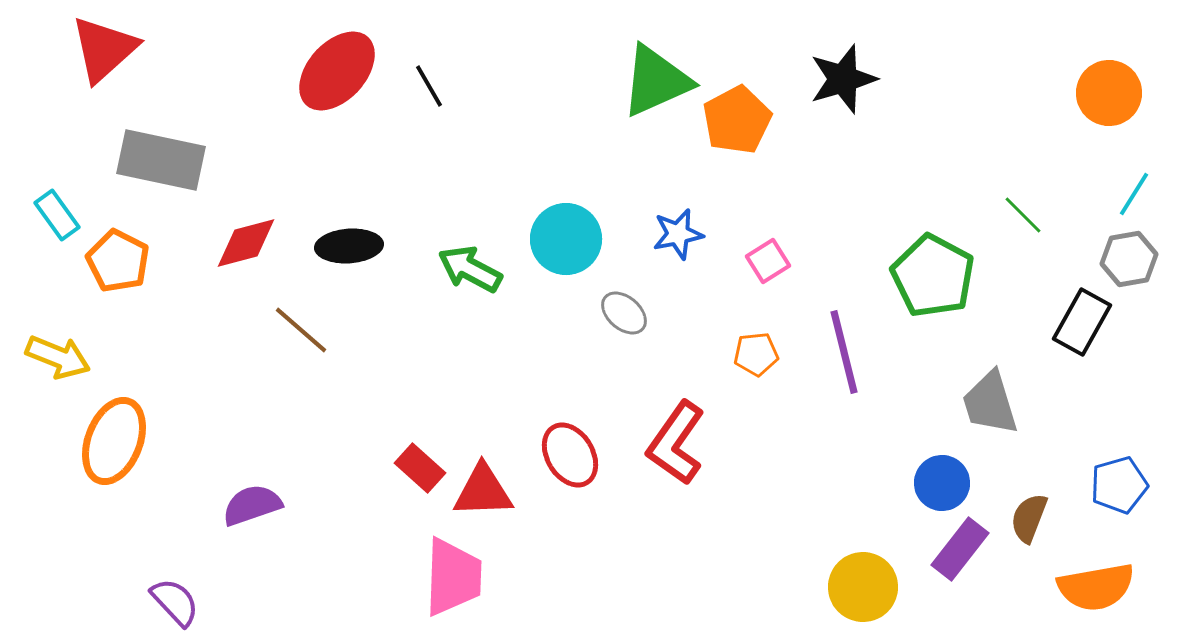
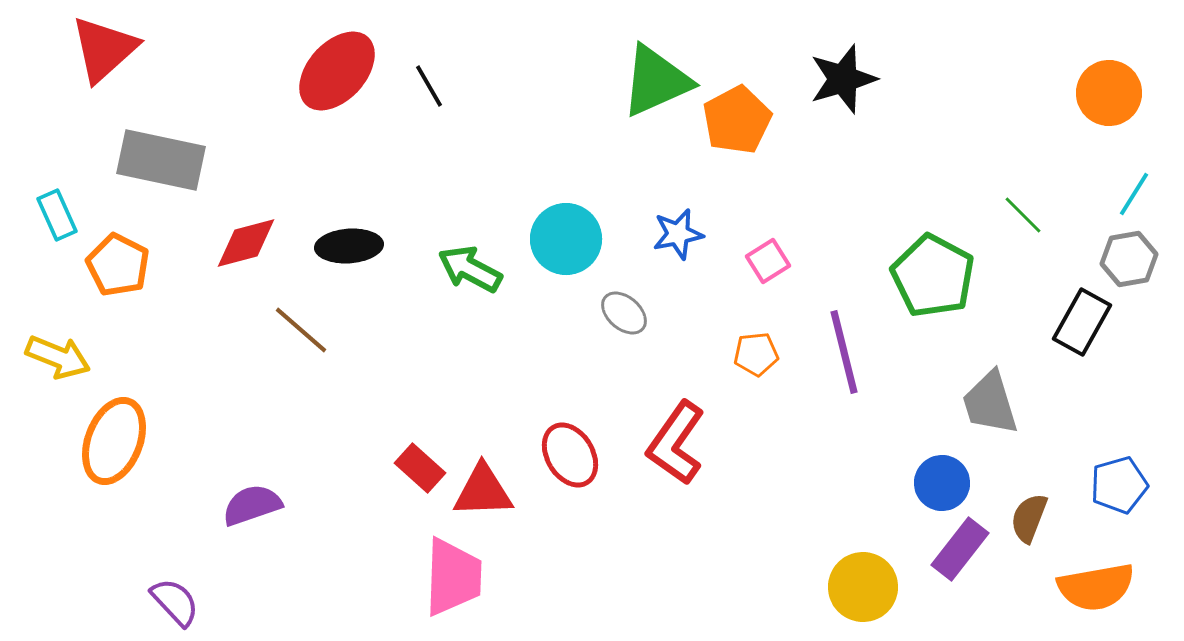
cyan rectangle at (57, 215): rotated 12 degrees clockwise
orange pentagon at (118, 261): moved 4 px down
